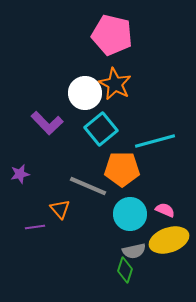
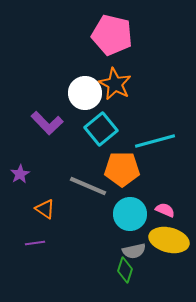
purple star: rotated 18 degrees counterclockwise
orange triangle: moved 15 px left; rotated 15 degrees counterclockwise
purple line: moved 16 px down
yellow ellipse: rotated 33 degrees clockwise
